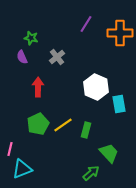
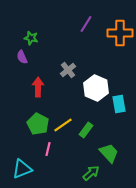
gray cross: moved 11 px right, 13 px down
white hexagon: moved 1 px down
green pentagon: rotated 20 degrees counterclockwise
green rectangle: rotated 21 degrees clockwise
pink line: moved 38 px right
